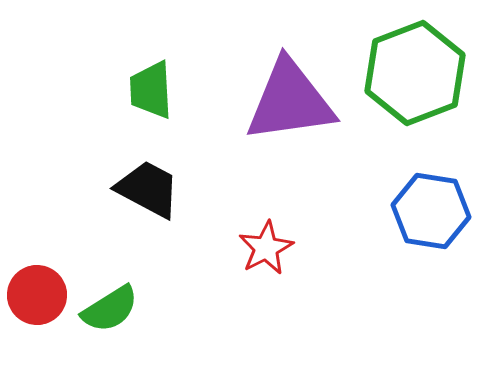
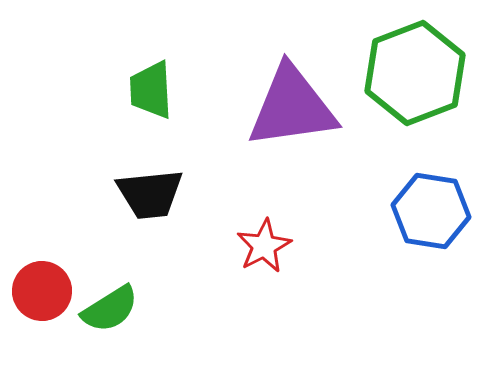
purple triangle: moved 2 px right, 6 px down
black trapezoid: moved 2 px right, 5 px down; rotated 146 degrees clockwise
red star: moved 2 px left, 2 px up
red circle: moved 5 px right, 4 px up
